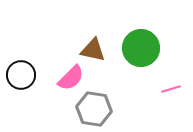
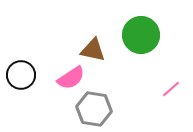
green circle: moved 13 px up
pink semicircle: rotated 12 degrees clockwise
pink line: rotated 24 degrees counterclockwise
